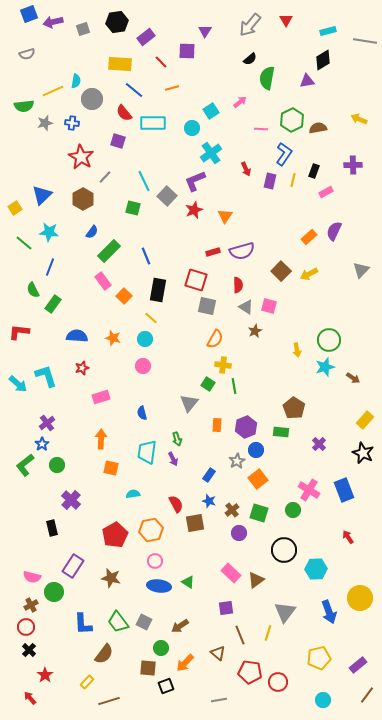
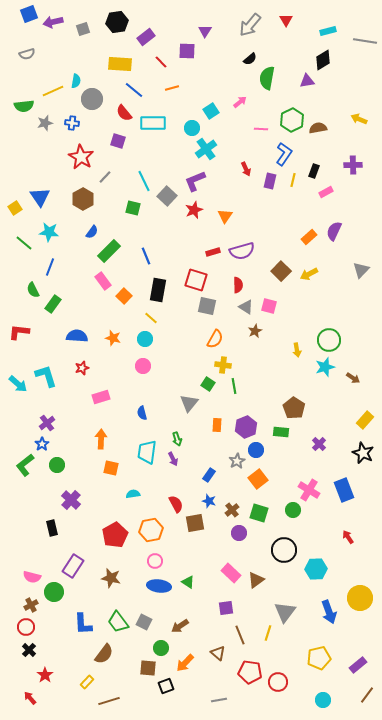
cyan cross at (211, 153): moved 5 px left, 4 px up
blue triangle at (42, 195): moved 2 px left, 2 px down; rotated 20 degrees counterclockwise
